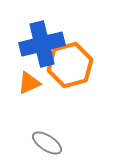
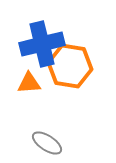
orange hexagon: moved 1 px down; rotated 24 degrees clockwise
orange triangle: rotated 20 degrees clockwise
